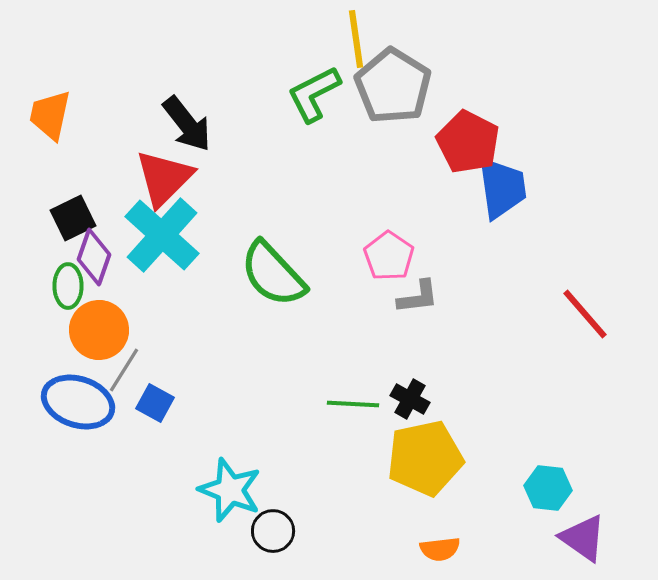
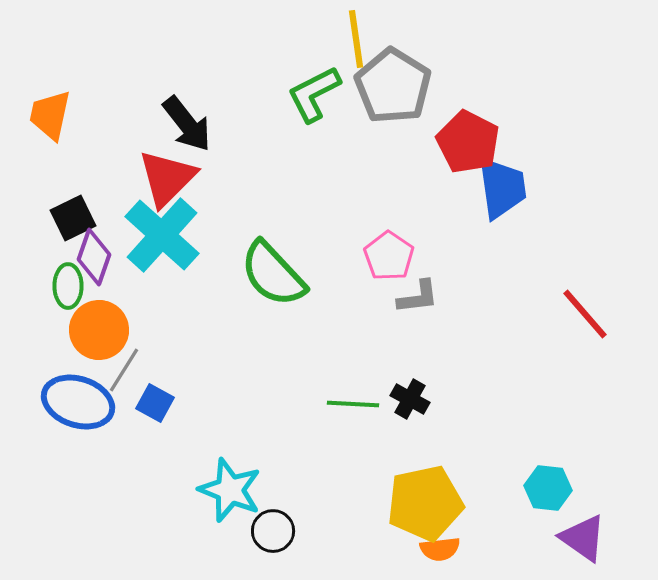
red triangle: moved 3 px right
yellow pentagon: moved 45 px down
